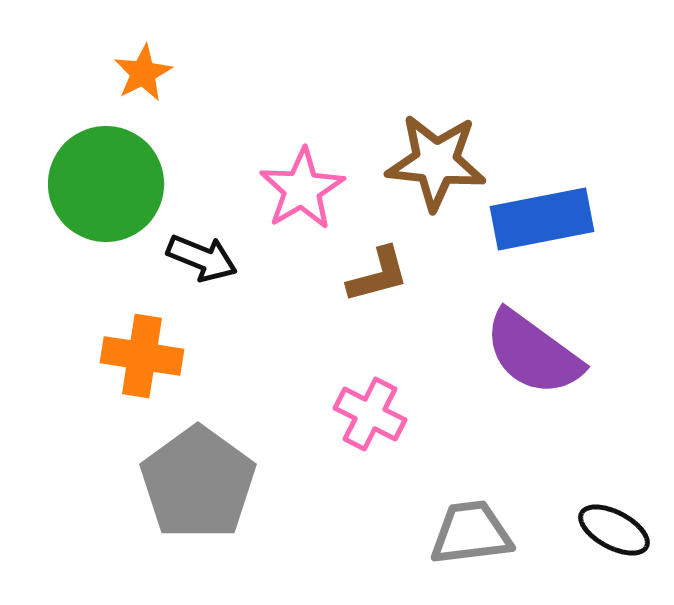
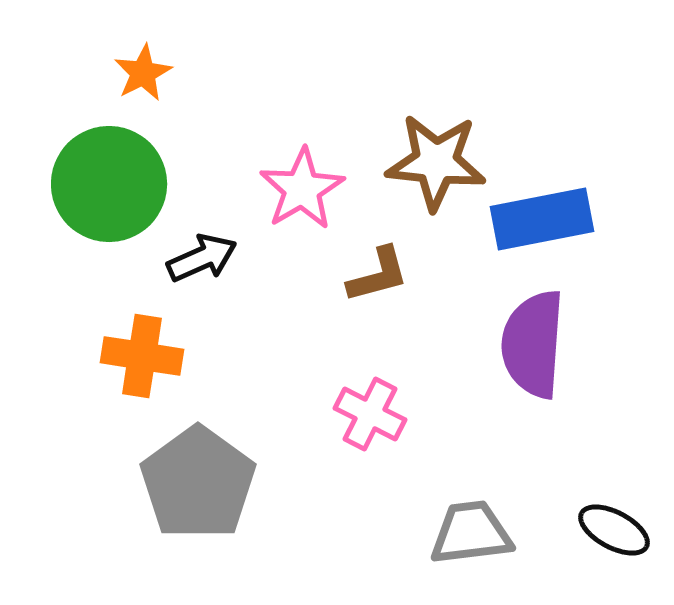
green circle: moved 3 px right
black arrow: rotated 46 degrees counterclockwise
purple semicircle: moved 9 px up; rotated 58 degrees clockwise
